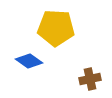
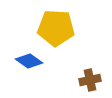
brown cross: moved 1 px down
